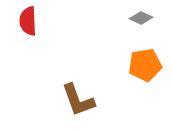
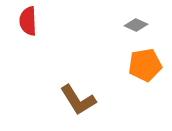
gray diamond: moved 5 px left, 7 px down
brown L-shape: rotated 12 degrees counterclockwise
